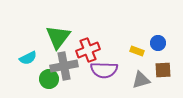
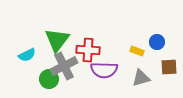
green triangle: moved 1 px left, 3 px down
blue circle: moved 1 px left, 1 px up
red cross: rotated 25 degrees clockwise
cyan semicircle: moved 1 px left, 3 px up
gray cross: rotated 16 degrees counterclockwise
brown square: moved 6 px right, 3 px up
gray triangle: moved 2 px up
